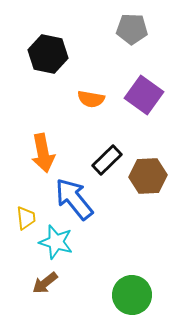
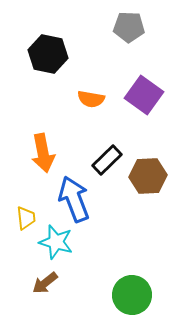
gray pentagon: moved 3 px left, 2 px up
blue arrow: rotated 18 degrees clockwise
